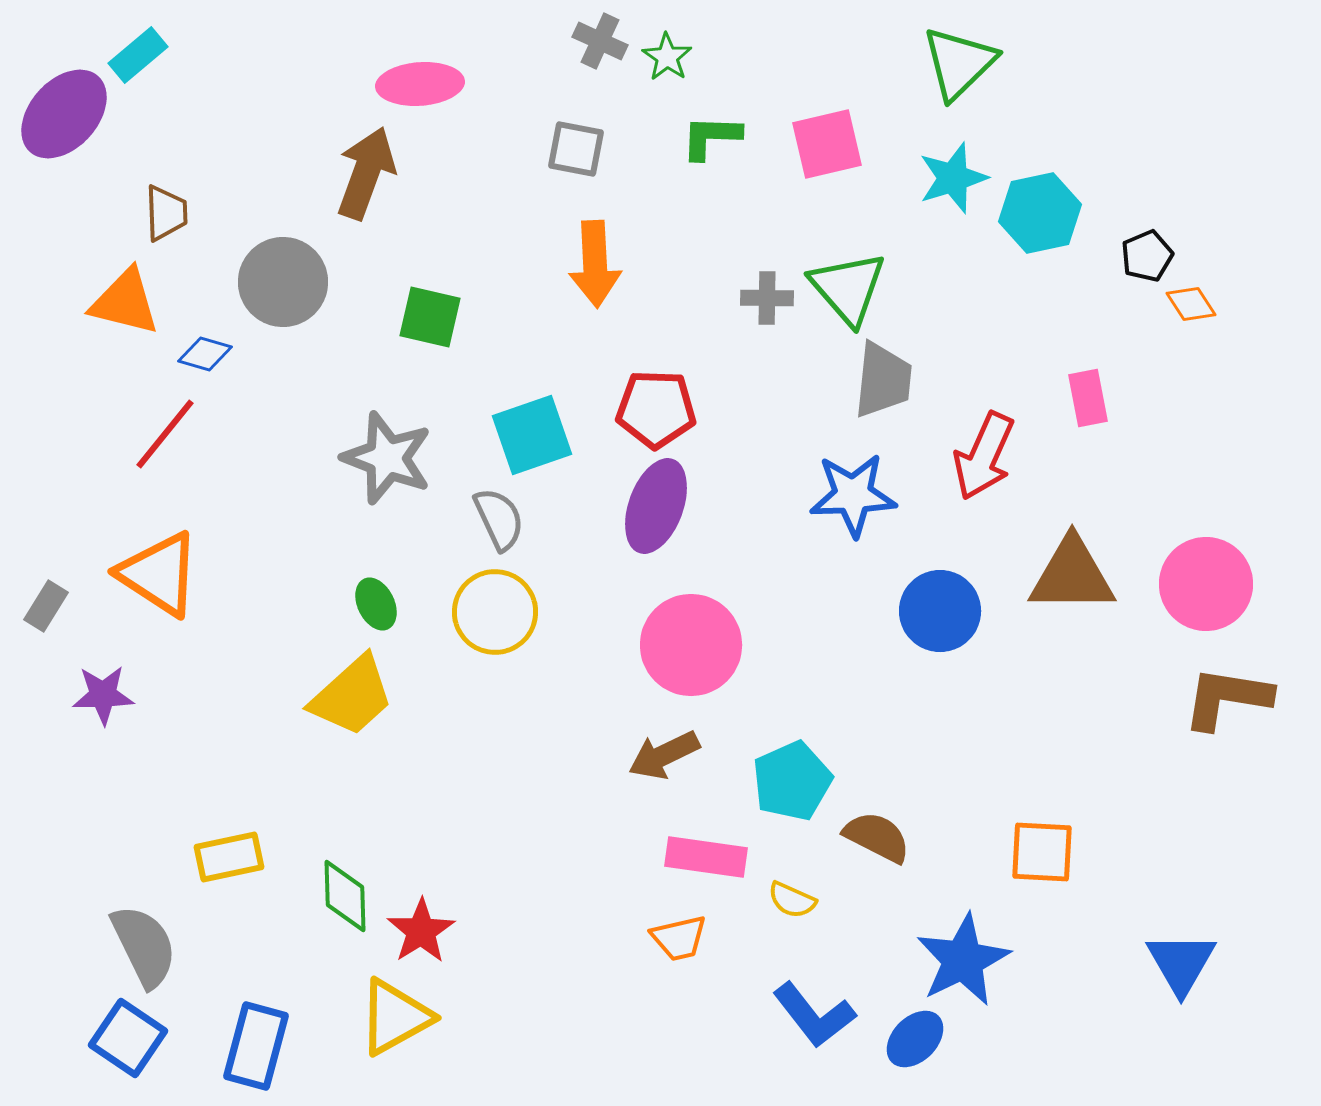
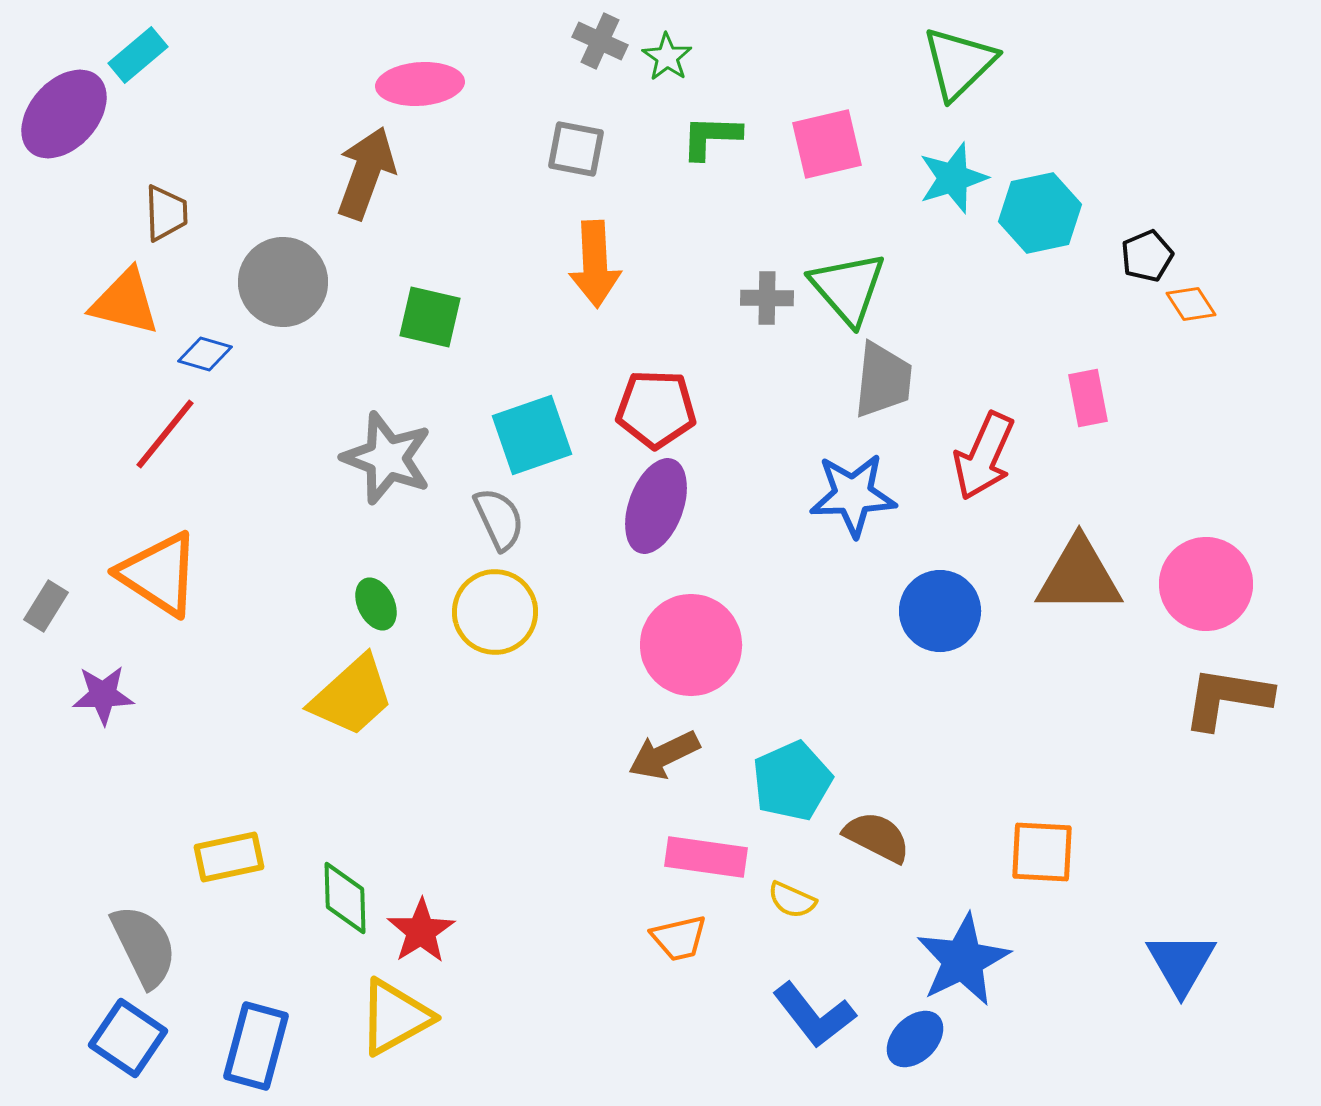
brown triangle at (1072, 575): moved 7 px right, 1 px down
green diamond at (345, 896): moved 2 px down
